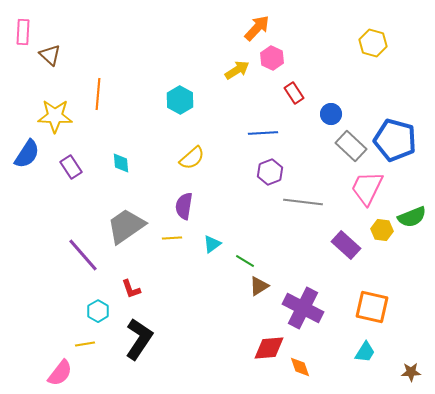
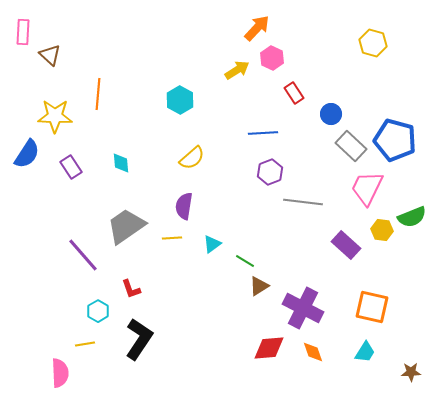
orange diamond at (300, 367): moved 13 px right, 15 px up
pink semicircle at (60, 373): rotated 40 degrees counterclockwise
